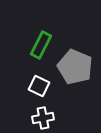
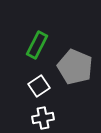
green rectangle: moved 4 px left
white square: rotated 30 degrees clockwise
